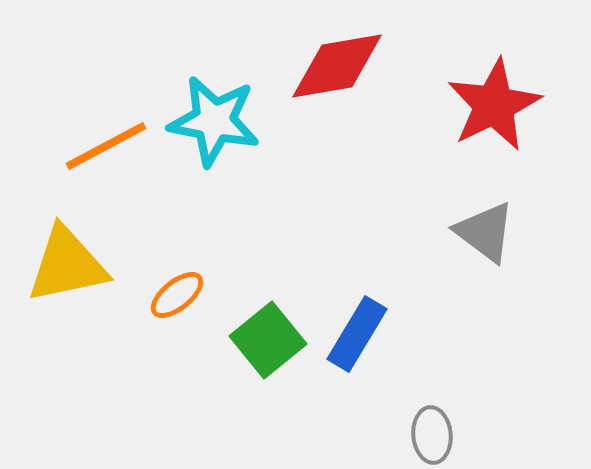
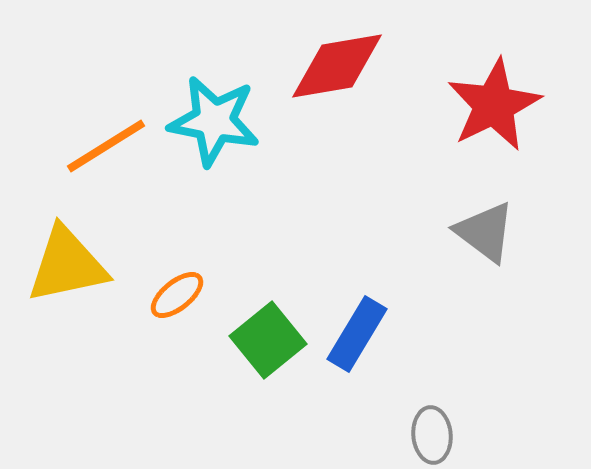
orange line: rotated 4 degrees counterclockwise
